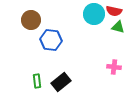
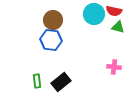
brown circle: moved 22 px right
